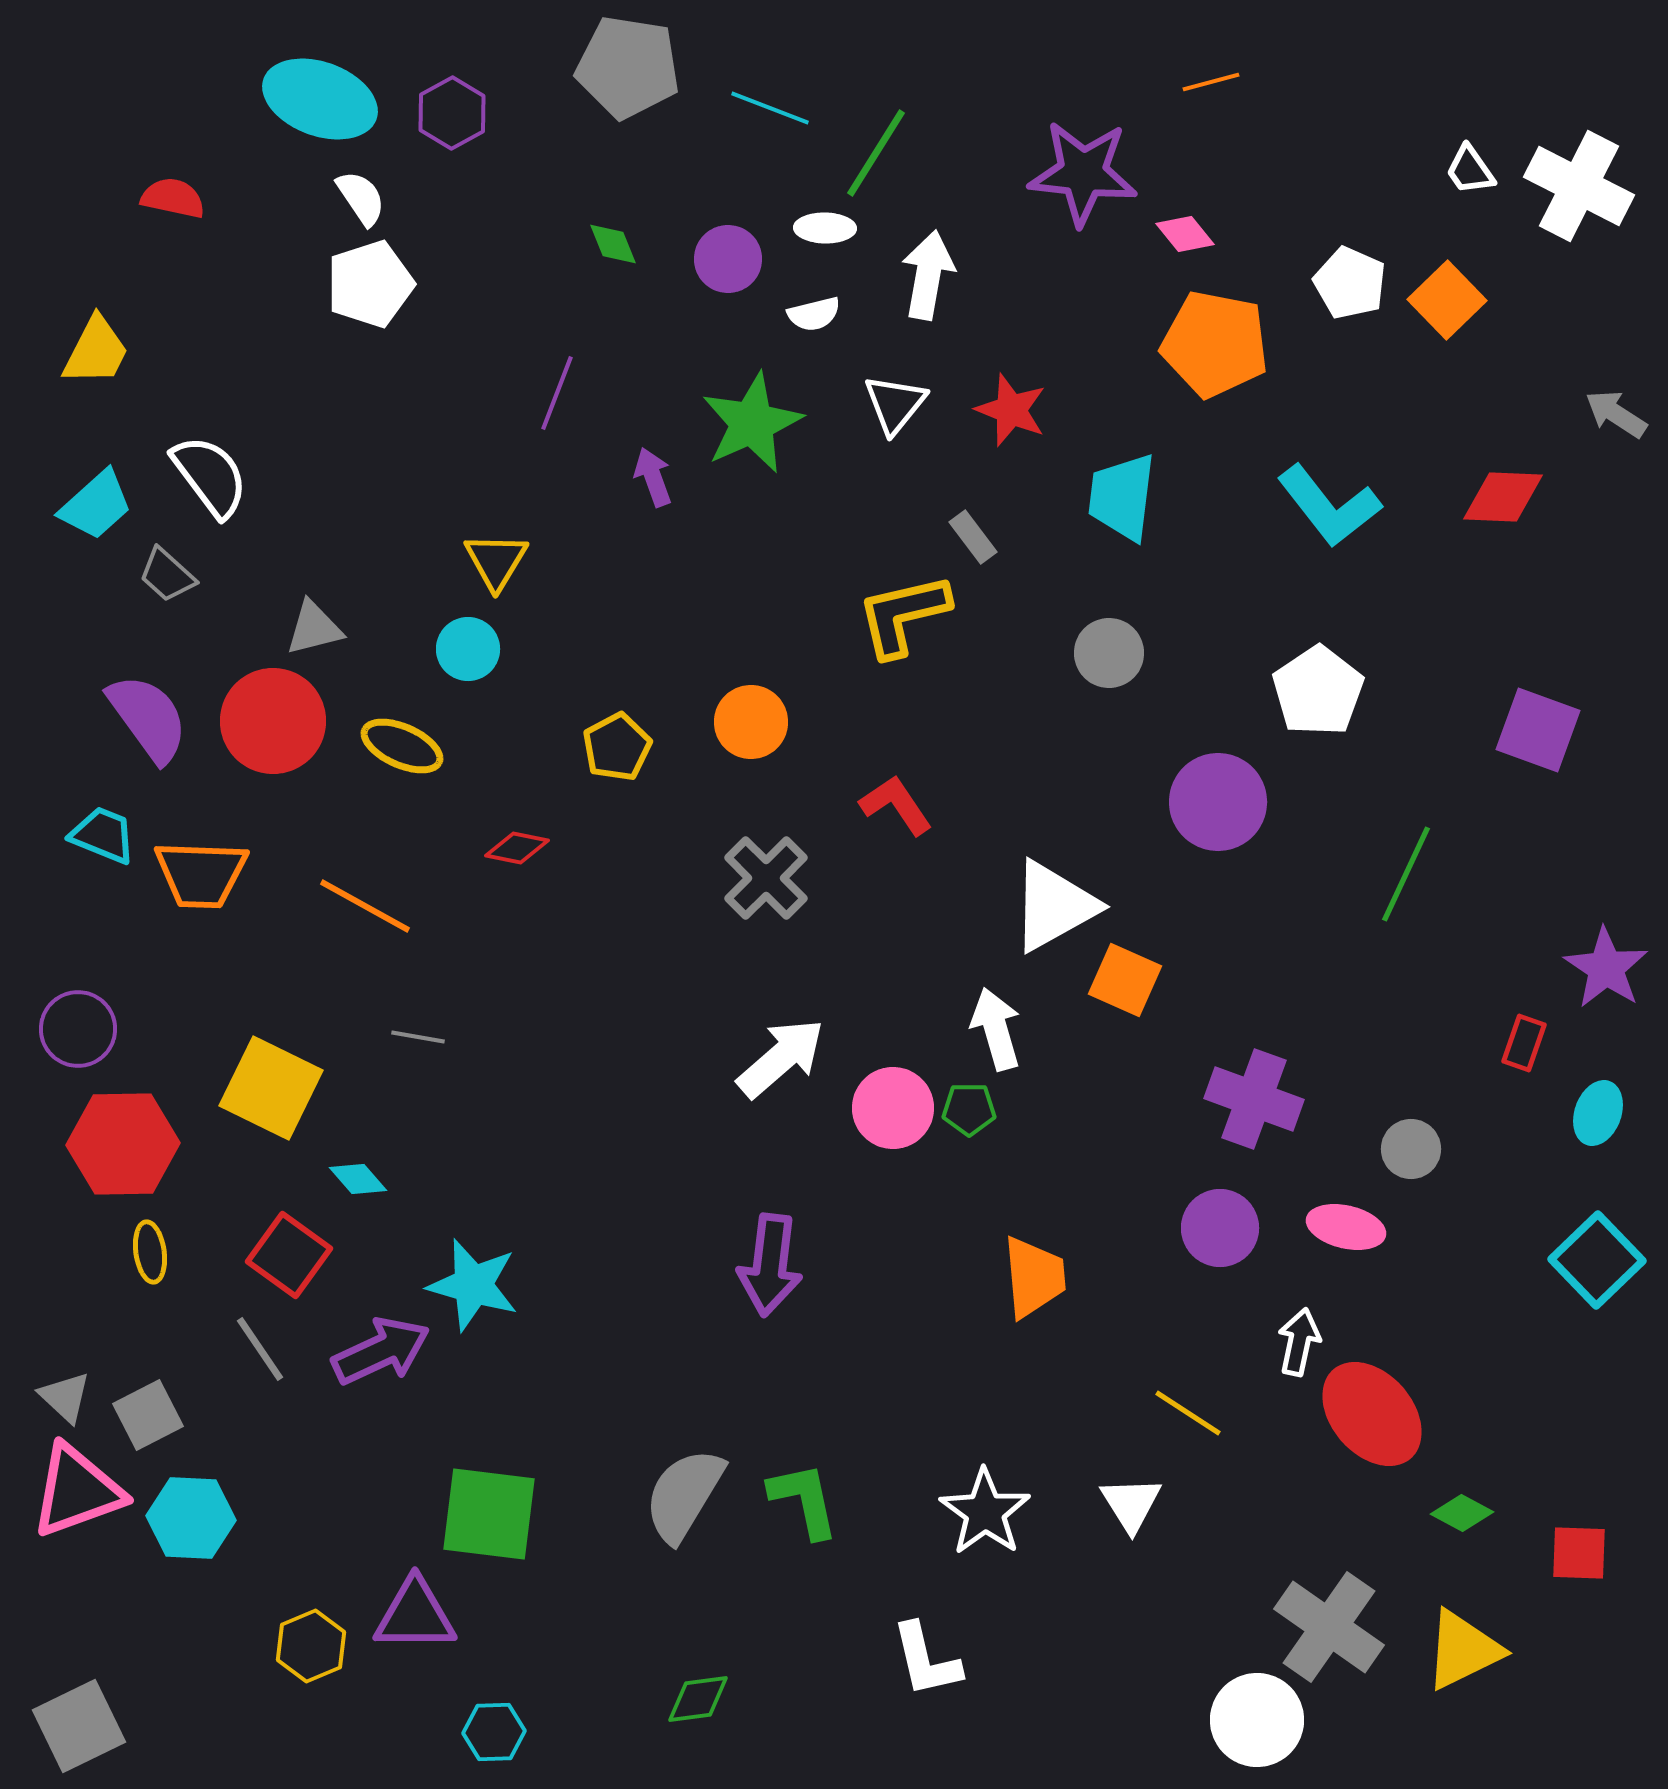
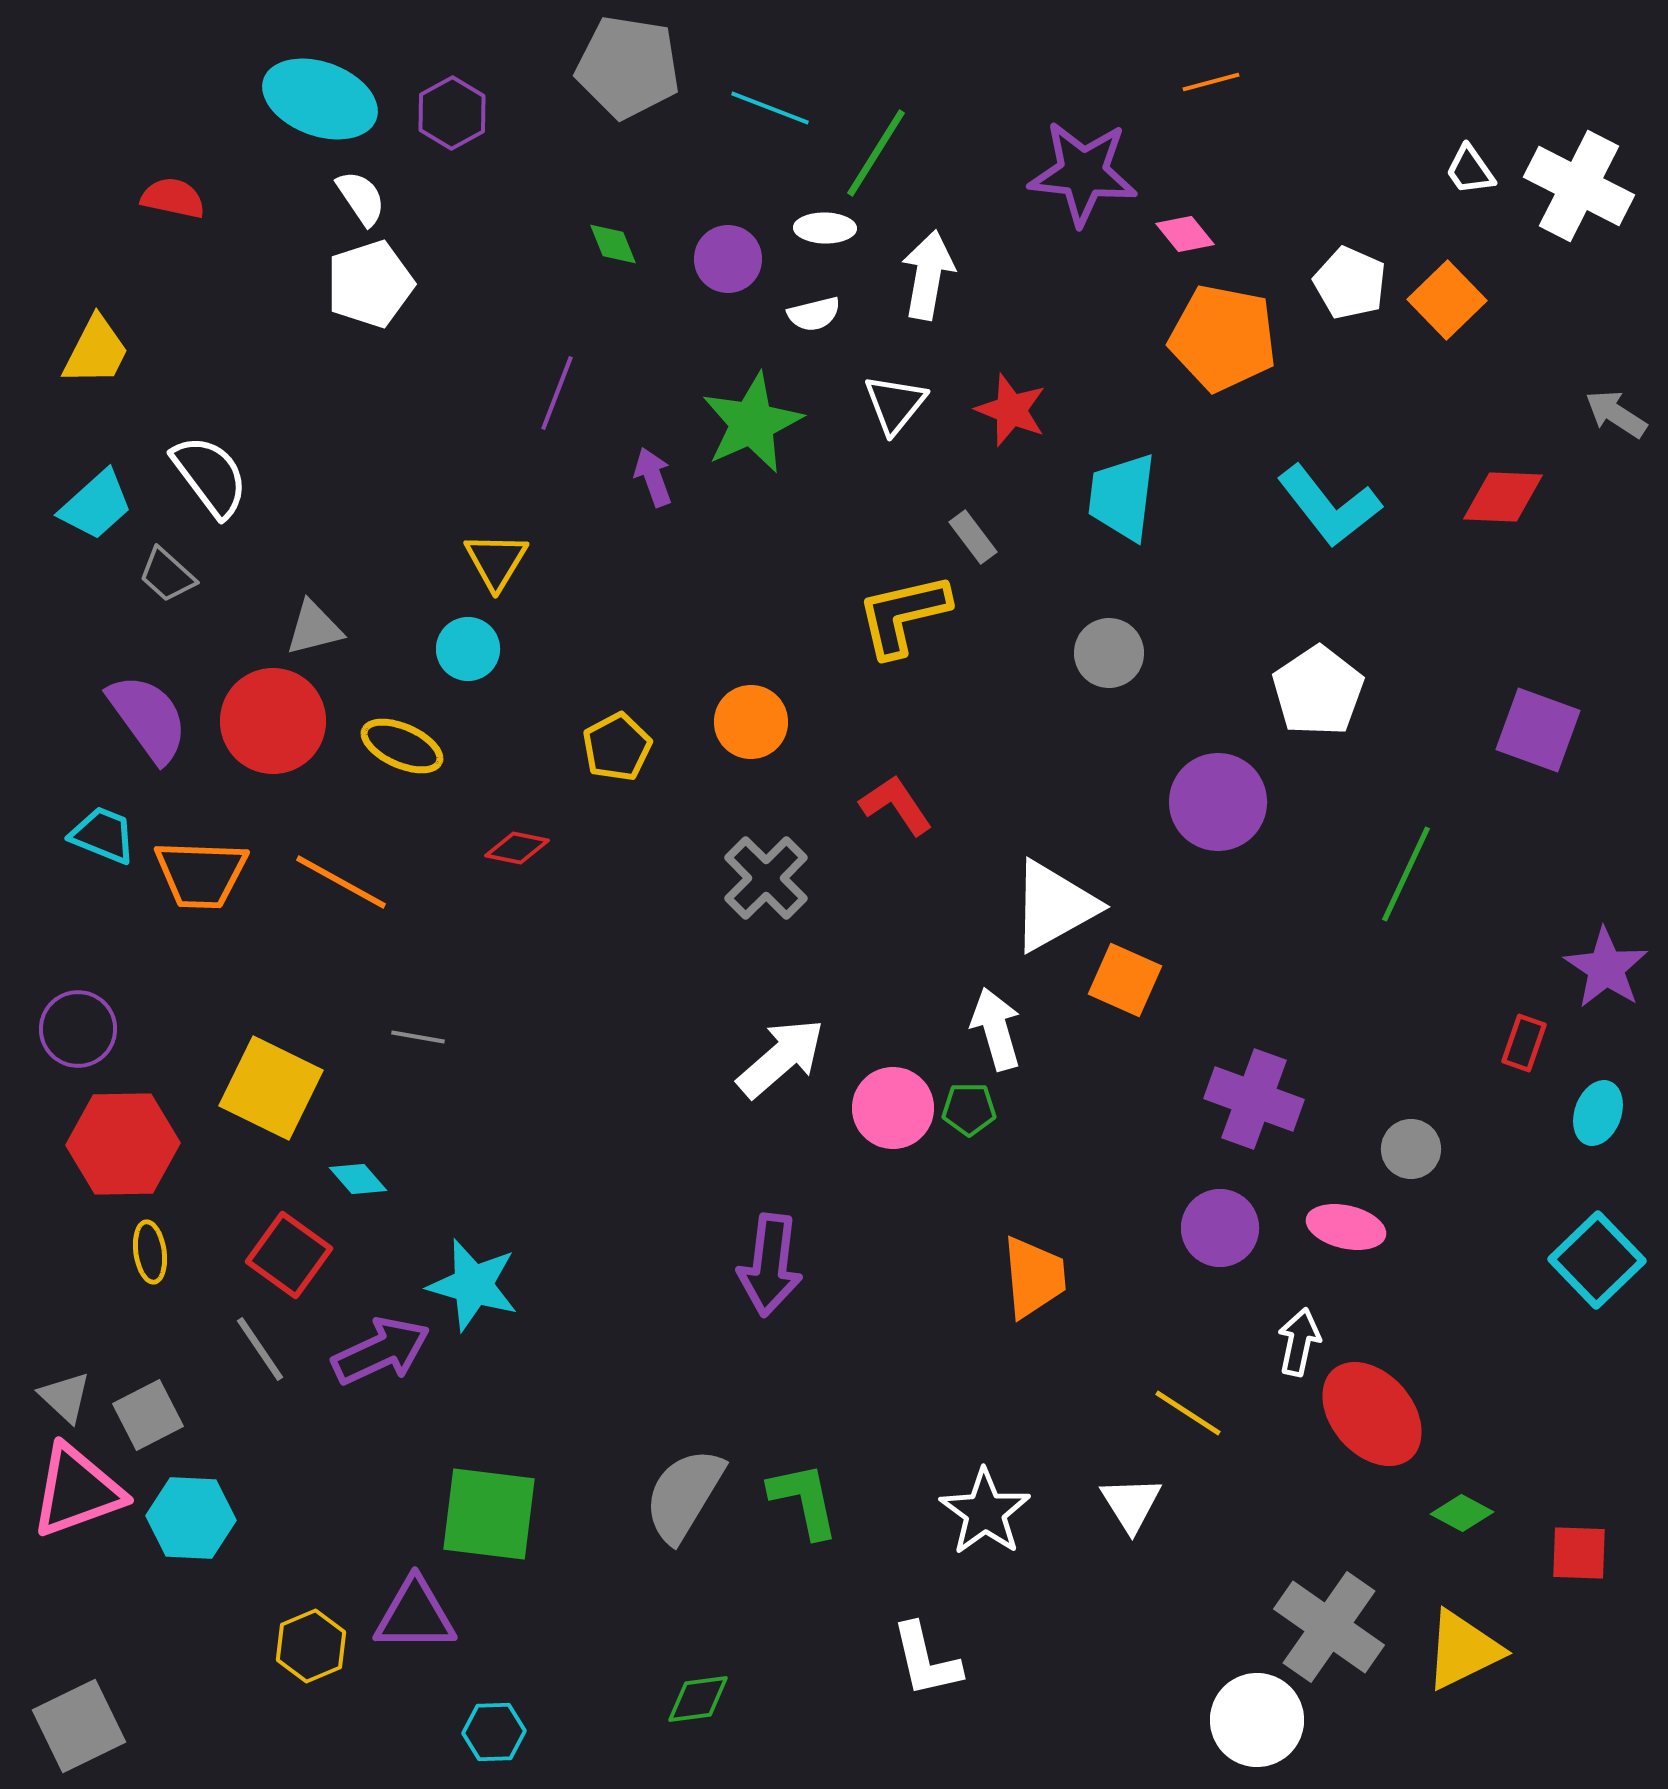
orange pentagon at (1215, 344): moved 8 px right, 6 px up
orange line at (365, 906): moved 24 px left, 24 px up
